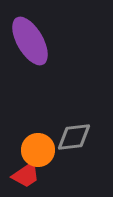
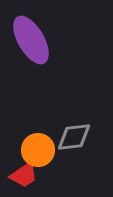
purple ellipse: moved 1 px right, 1 px up
red trapezoid: moved 2 px left
